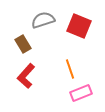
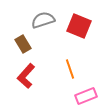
pink rectangle: moved 5 px right, 3 px down
